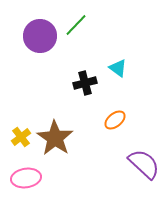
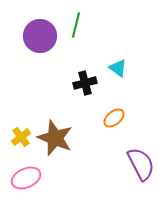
green line: rotated 30 degrees counterclockwise
orange ellipse: moved 1 px left, 2 px up
brown star: rotated 12 degrees counterclockwise
purple semicircle: moved 3 px left; rotated 20 degrees clockwise
pink ellipse: rotated 16 degrees counterclockwise
